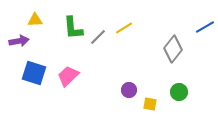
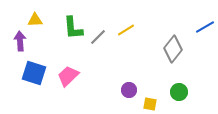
yellow line: moved 2 px right, 2 px down
purple arrow: moved 1 px right; rotated 84 degrees counterclockwise
